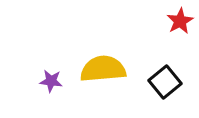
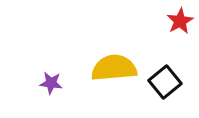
yellow semicircle: moved 11 px right, 1 px up
purple star: moved 2 px down
